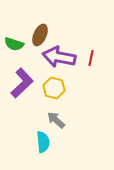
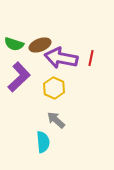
brown ellipse: moved 10 px down; rotated 45 degrees clockwise
purple arrow: moved 2 px right, 1 px down
purple L-shape: moved 3 px left, 6 px up
yellow hexagon: rotated 10 degrees clockwise
